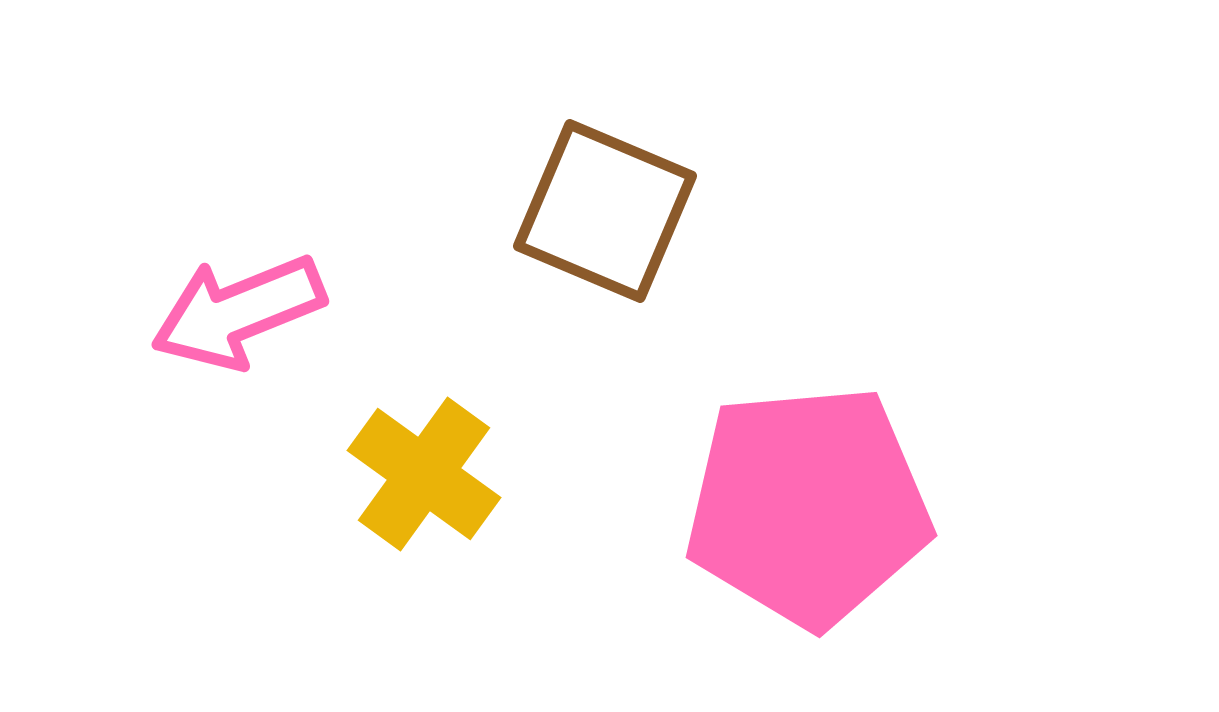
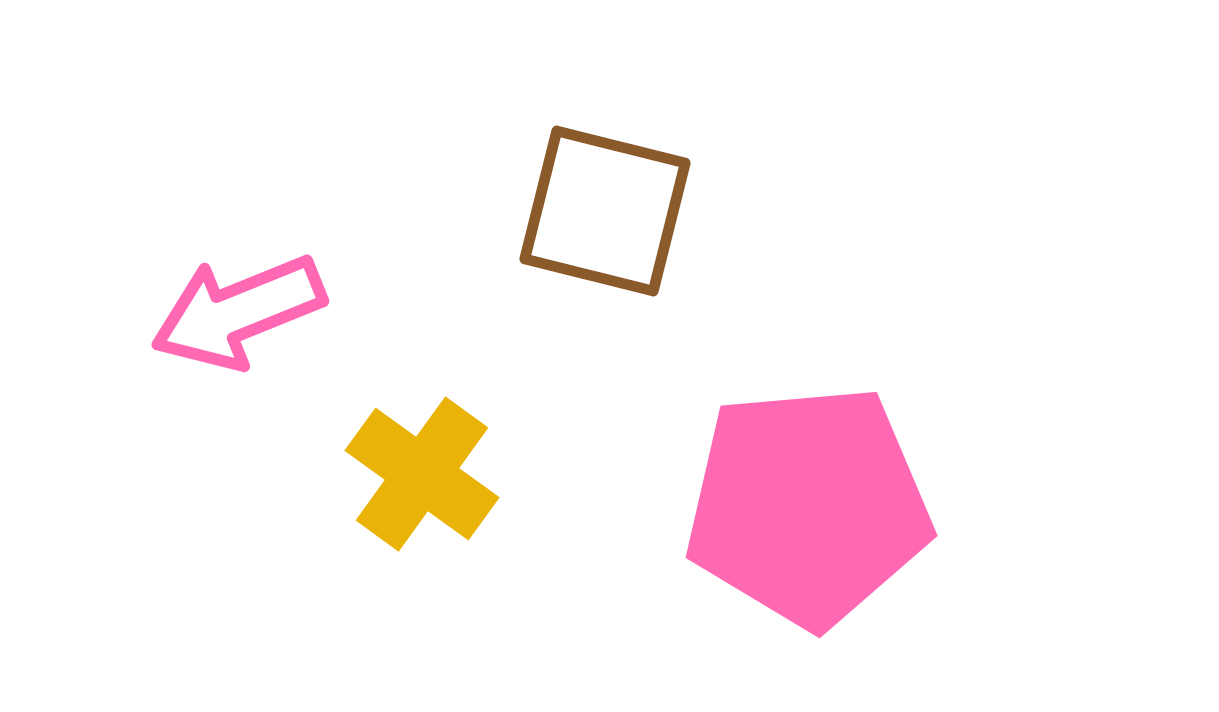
brown square: rotated 9 degrees counterclockwise
yellow cross: moved 2 px left
